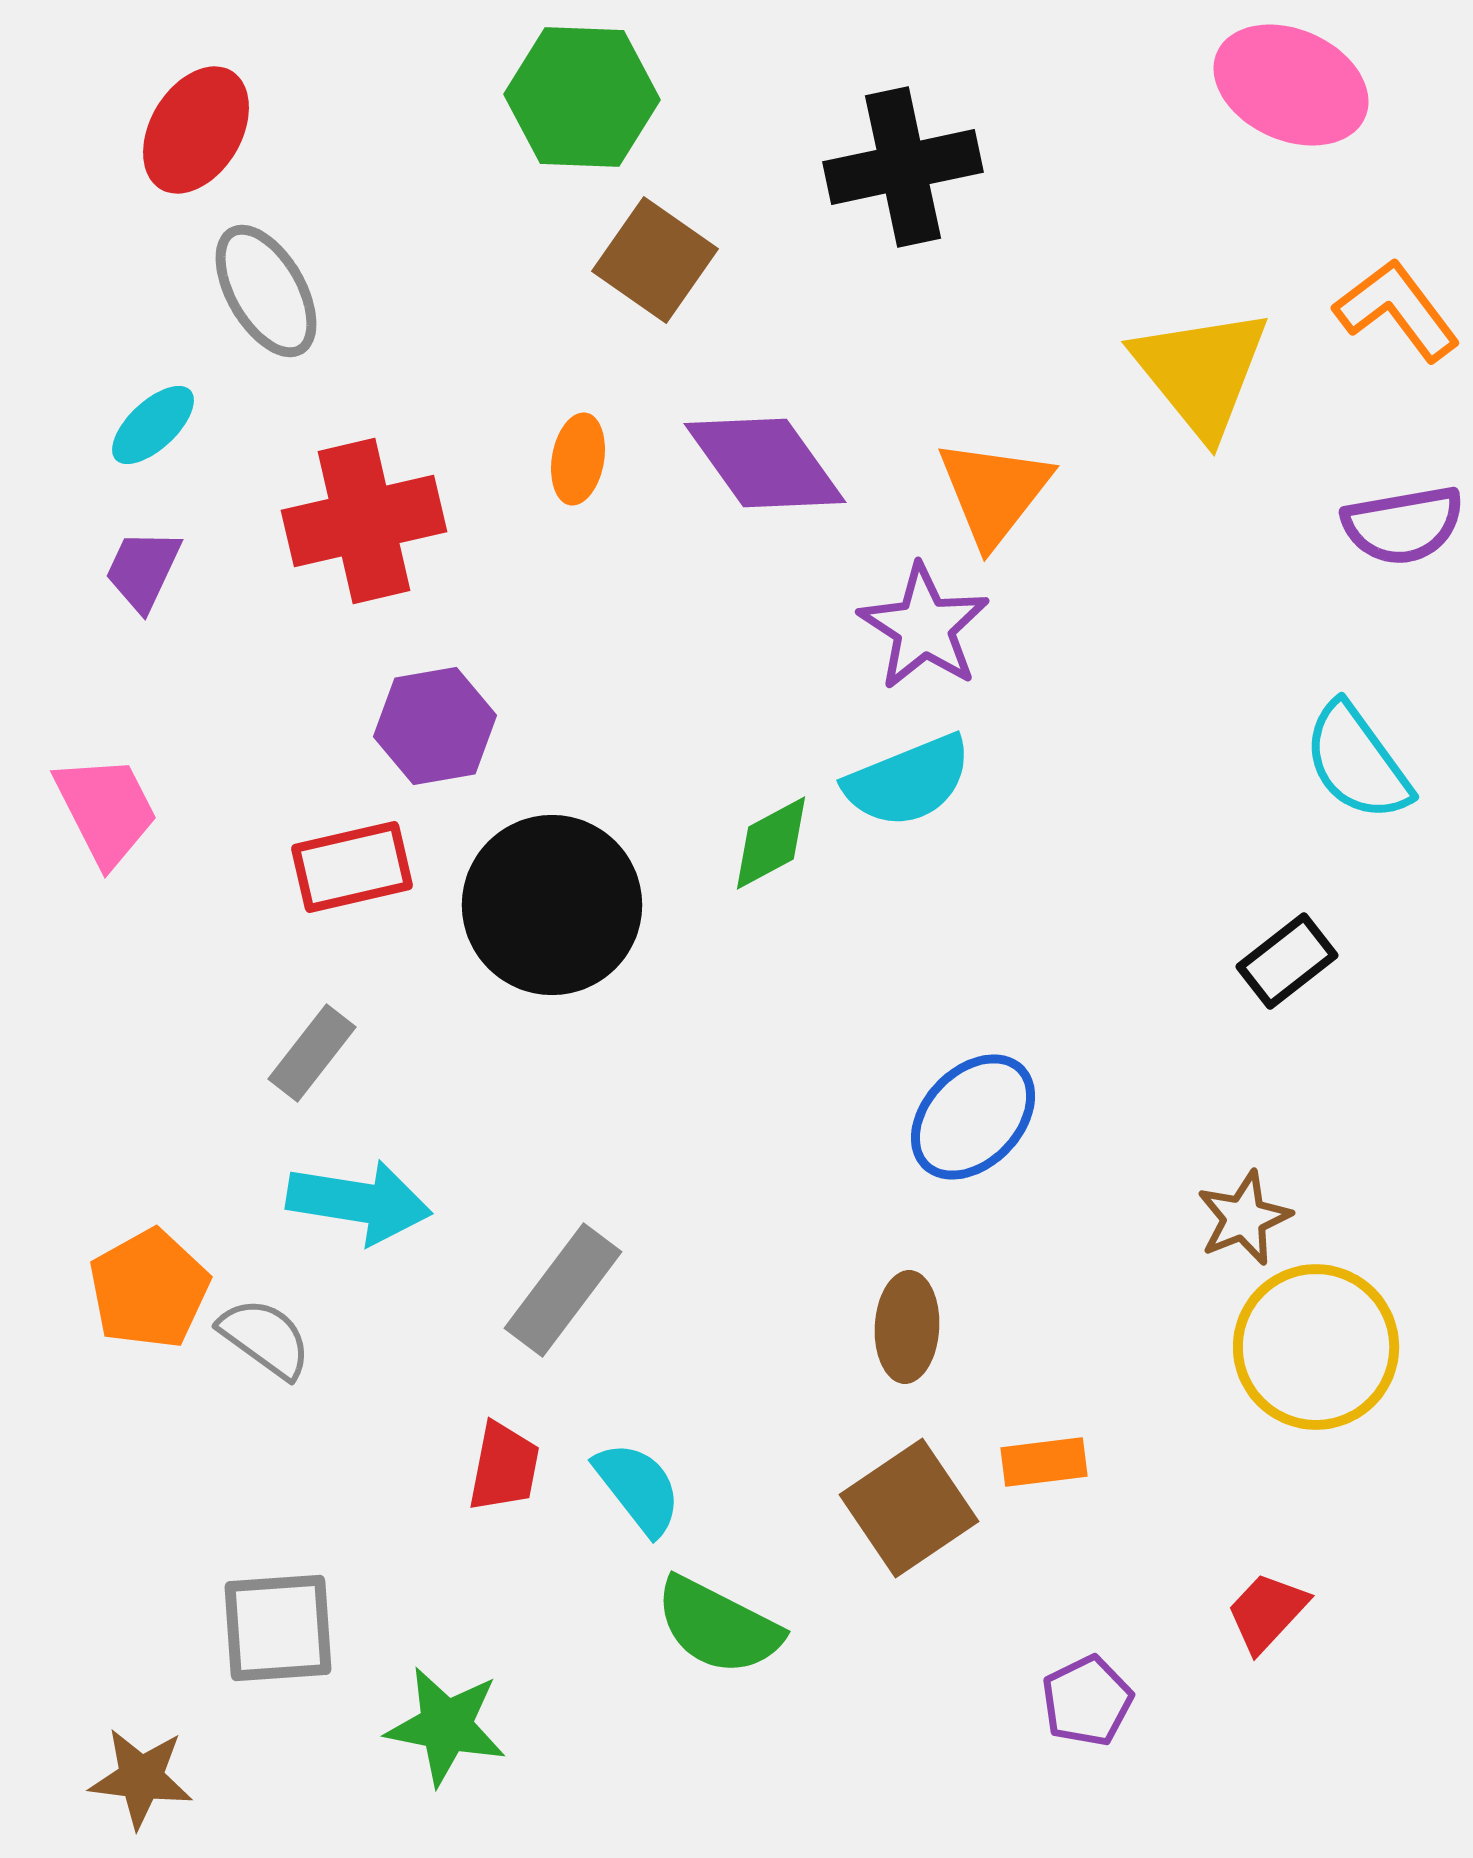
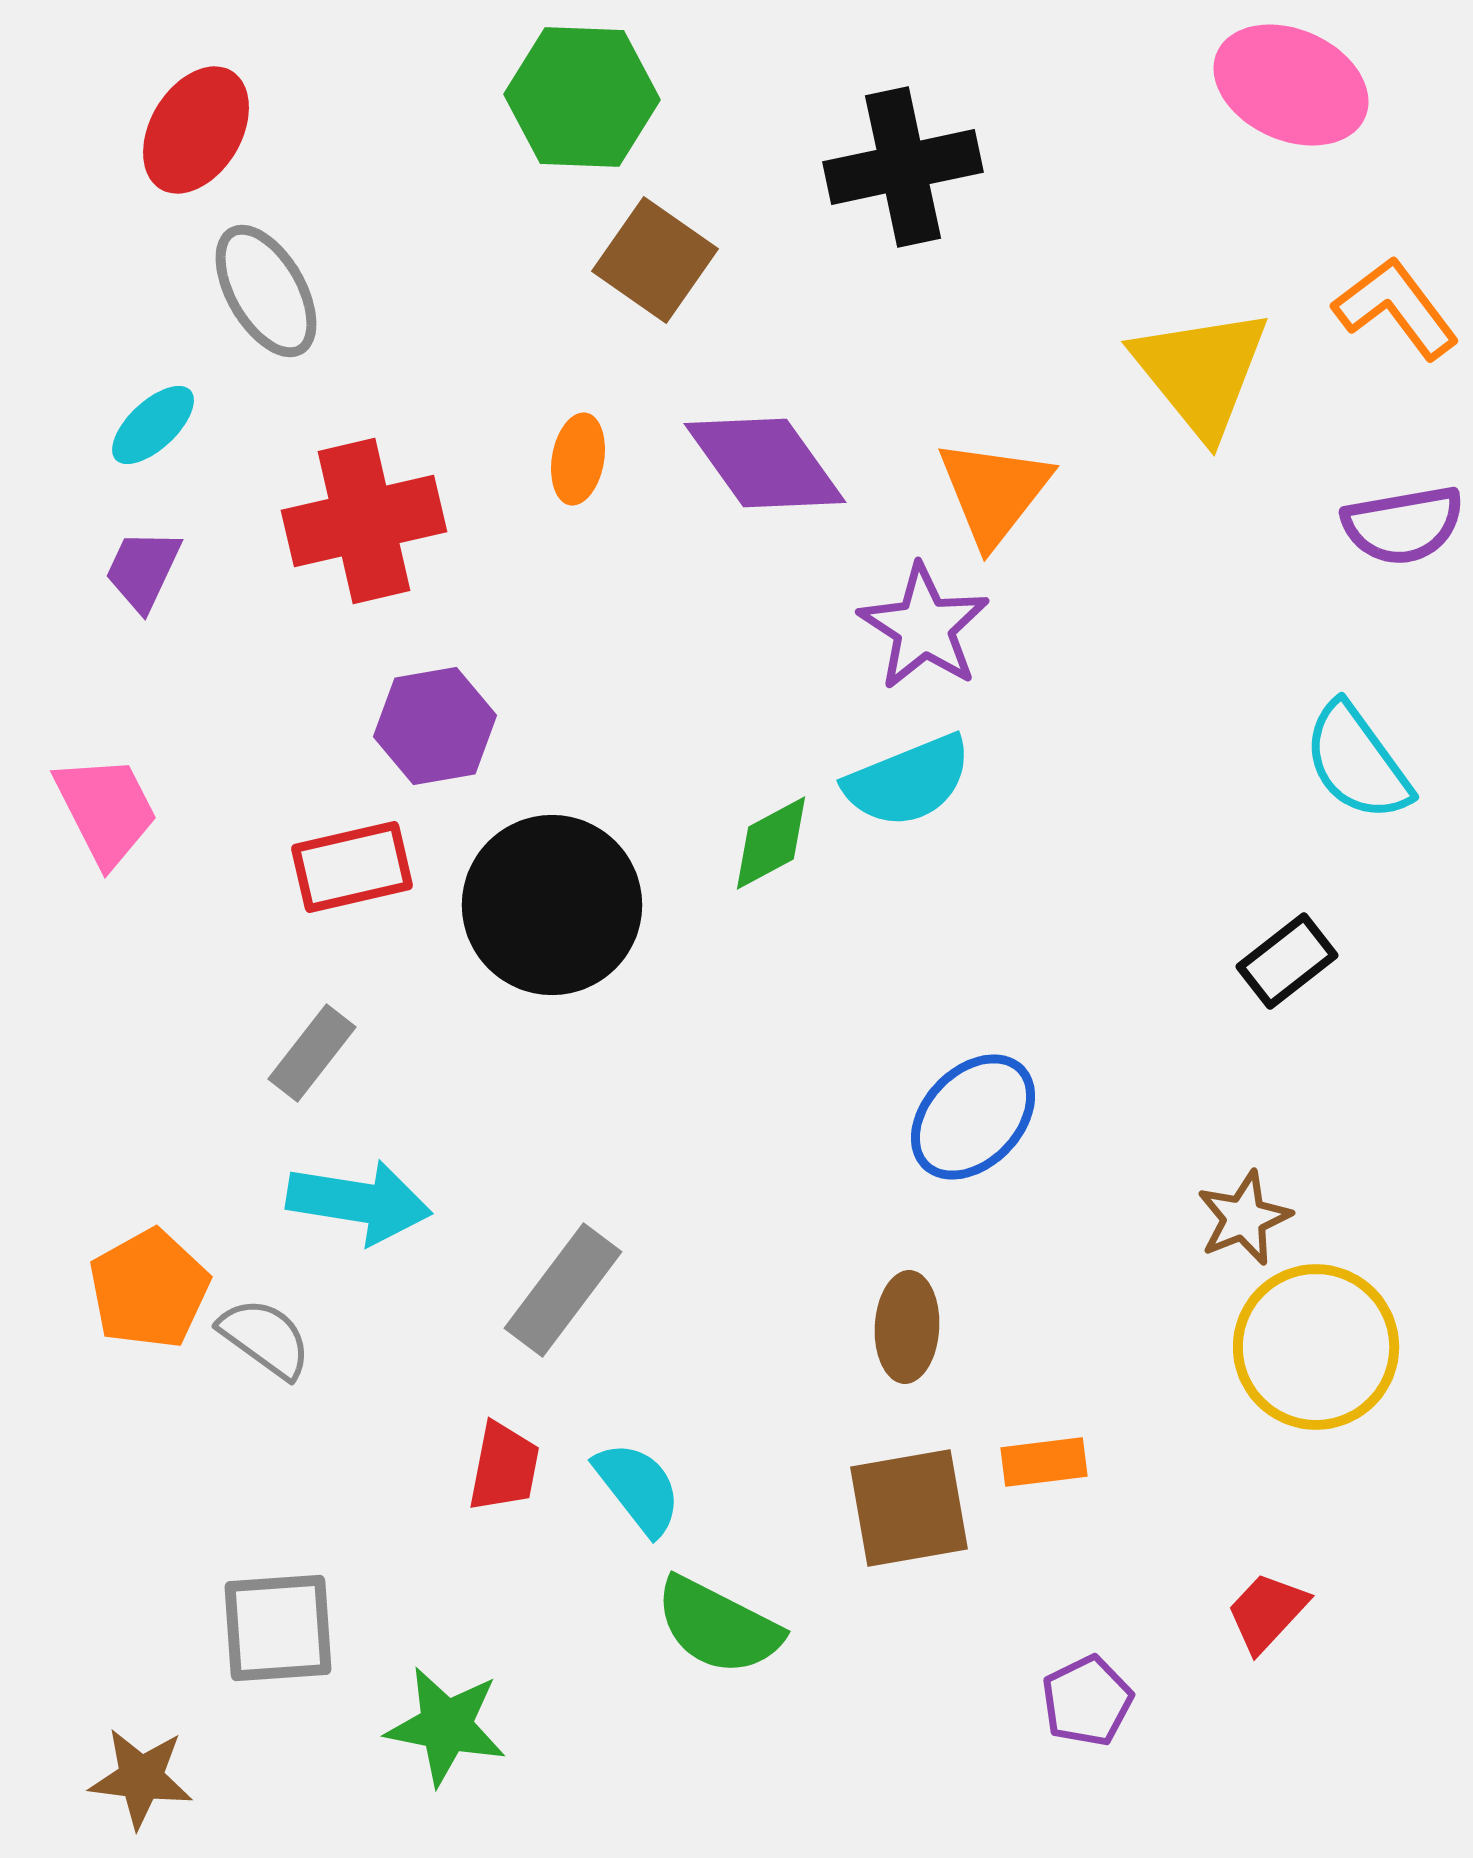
orange L-shape at (1397, 310): moved 1 px left, 2 px up
brown square at (909, 1508): rotated 24 degrees clockwise
